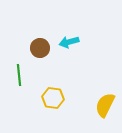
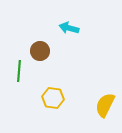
cyan arrow: moved 14 px up; rotated 30 degrees clockwise
brown circle: moved 3 px down
green line: moved 4 px up; rotated 10 degrees clockwise
